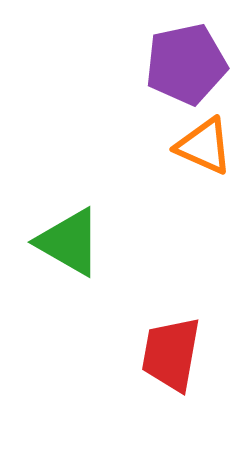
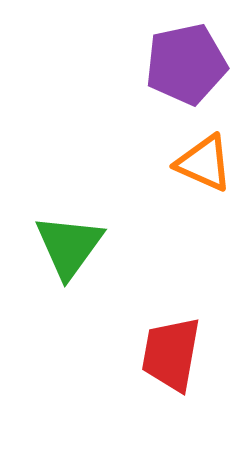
orange triangle: moved 17 px down
green triangle: moved 4 px down; rotated 36 degrees clockwise
